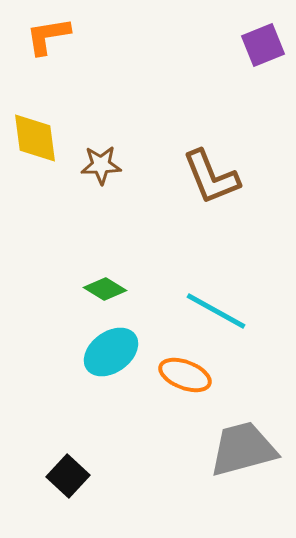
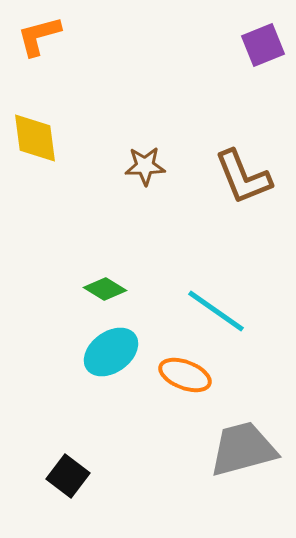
orange L-shape: moved 9 px left; rotated 6 degrees counterclockwise
brown star: moved 44 px right, 1 px down
brown L-shape: moved 32 px right
cyan line: rotated 6 degrees clockwise
black square: rotated 6 degrees counterclockwise
